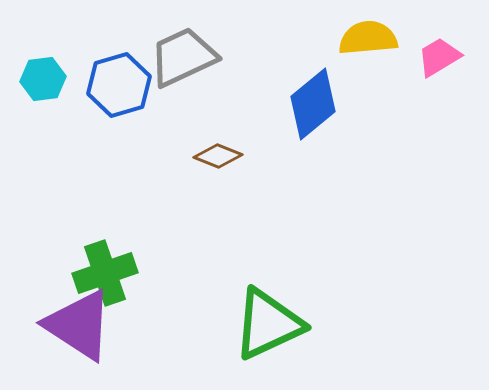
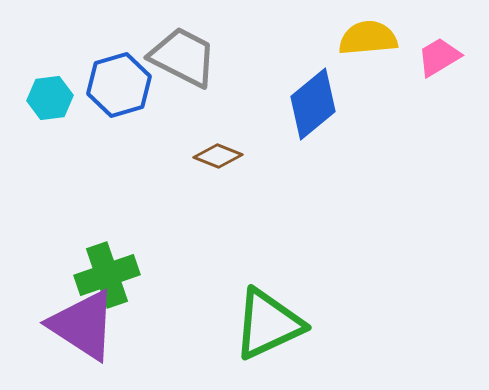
gray trapezoid: rotated 52 degrees clockwise
cyan hexagon: moved 7 px right, 19 px down
green cross: moved 2 px right, 2 px down
purple triangle: moved 4 px right
